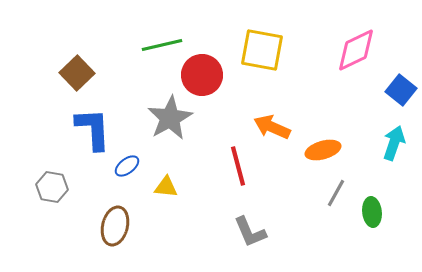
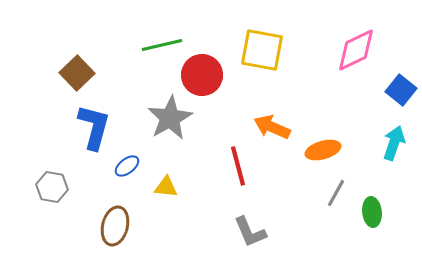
blue L-shape: moved 1 px right, 2 px up; rotated 18 degrees clockwise
